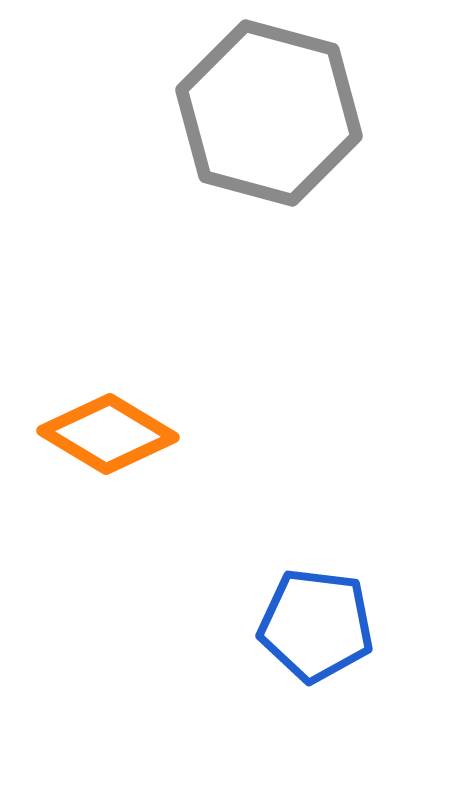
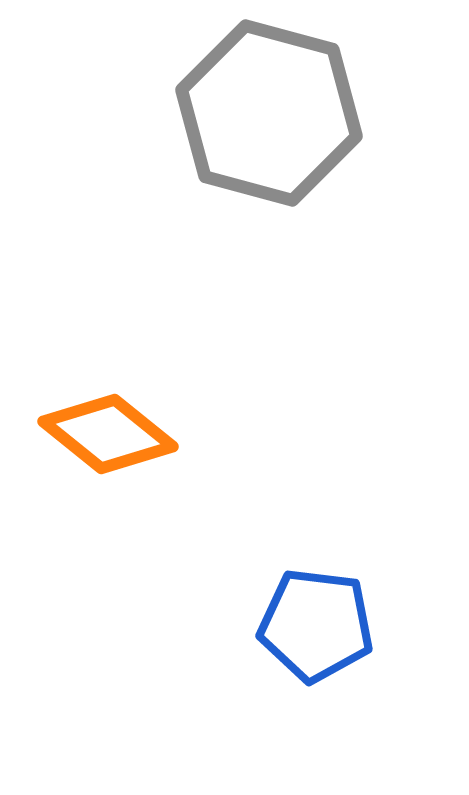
orange diamond: rotated 8 degrees clockwise
